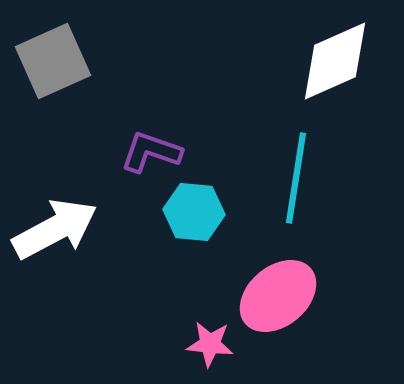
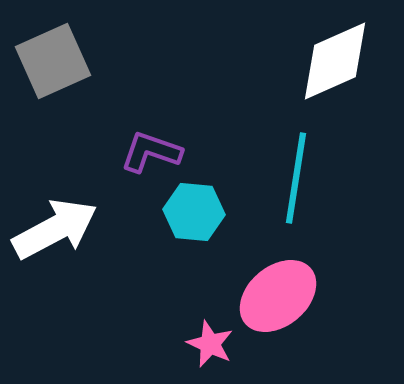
pink star: rotated 18 degrees clockwise
